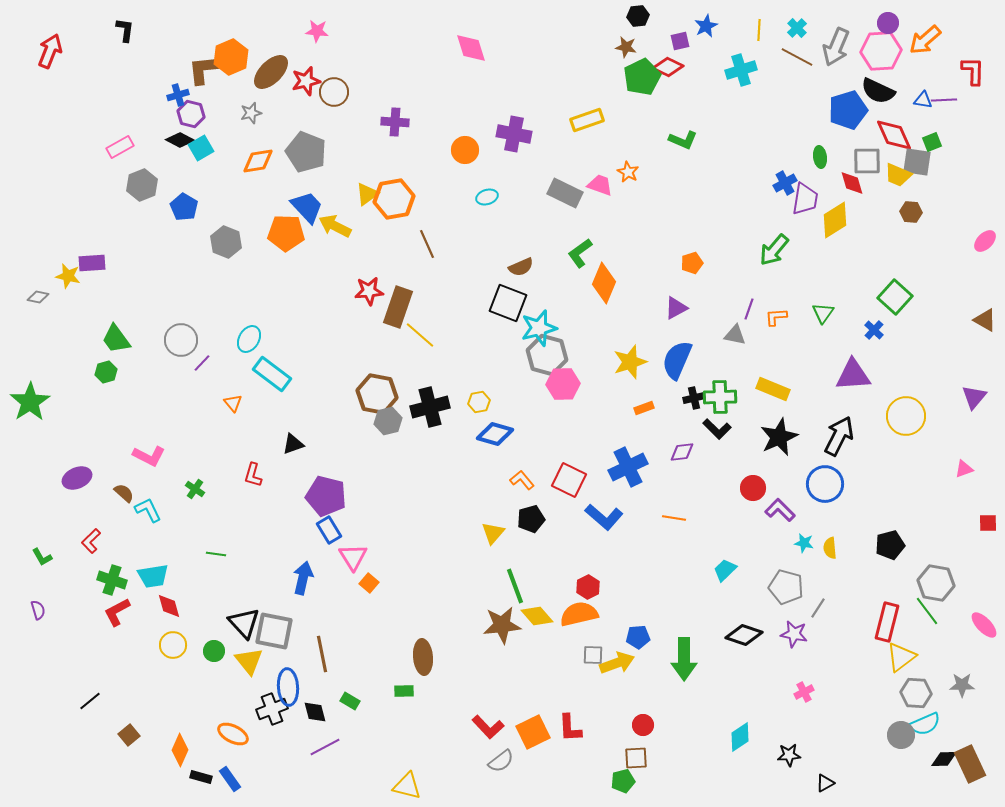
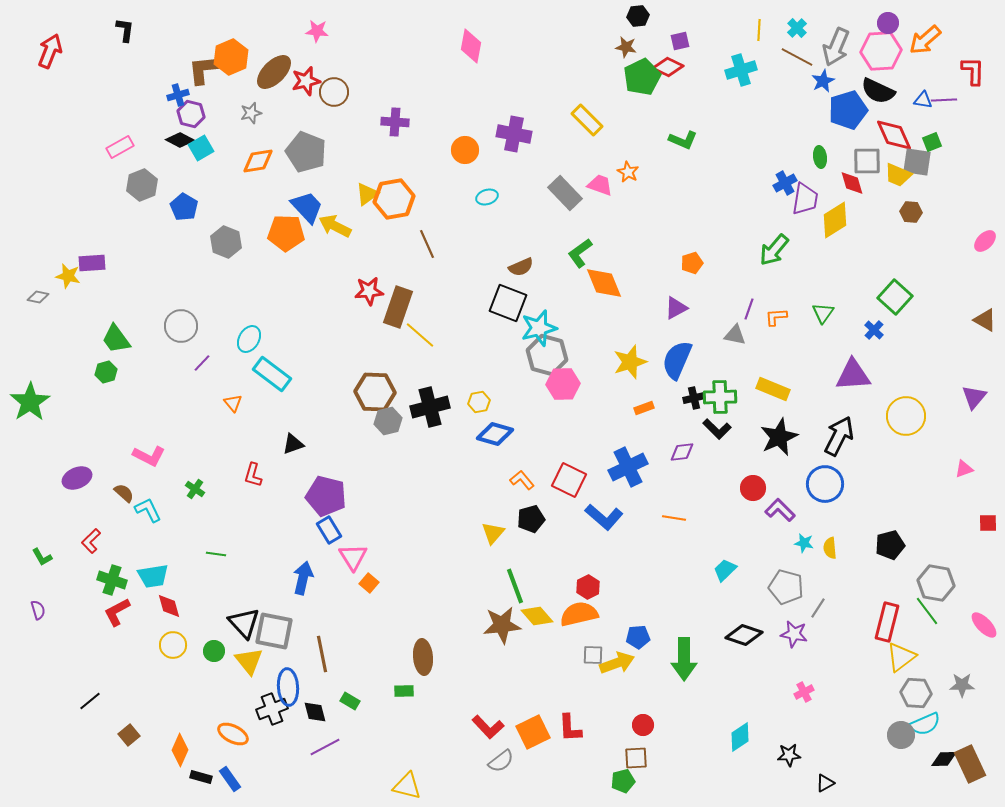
blue star at (706, 26): moved 117 px right, 55 px down
pink diamond at (471, 48): moved 2 px up; rotated 28 degrees clockwise
brown ellipse at (271, 72): moved 3 px right
yellow rectangle at (587, 120): rotated 64 degrees clockwise
gray rectangle at (565, 193): rotated 20 degrees clockwise
orange diamond at (604, 283): rotated 45 degrees counterclockwise
gray circle at (181, 340): moved 14 px up
brown hexagon at (377, 394): moved 2 px left, 2 px up; rotated 9 degrees counterclockwise
